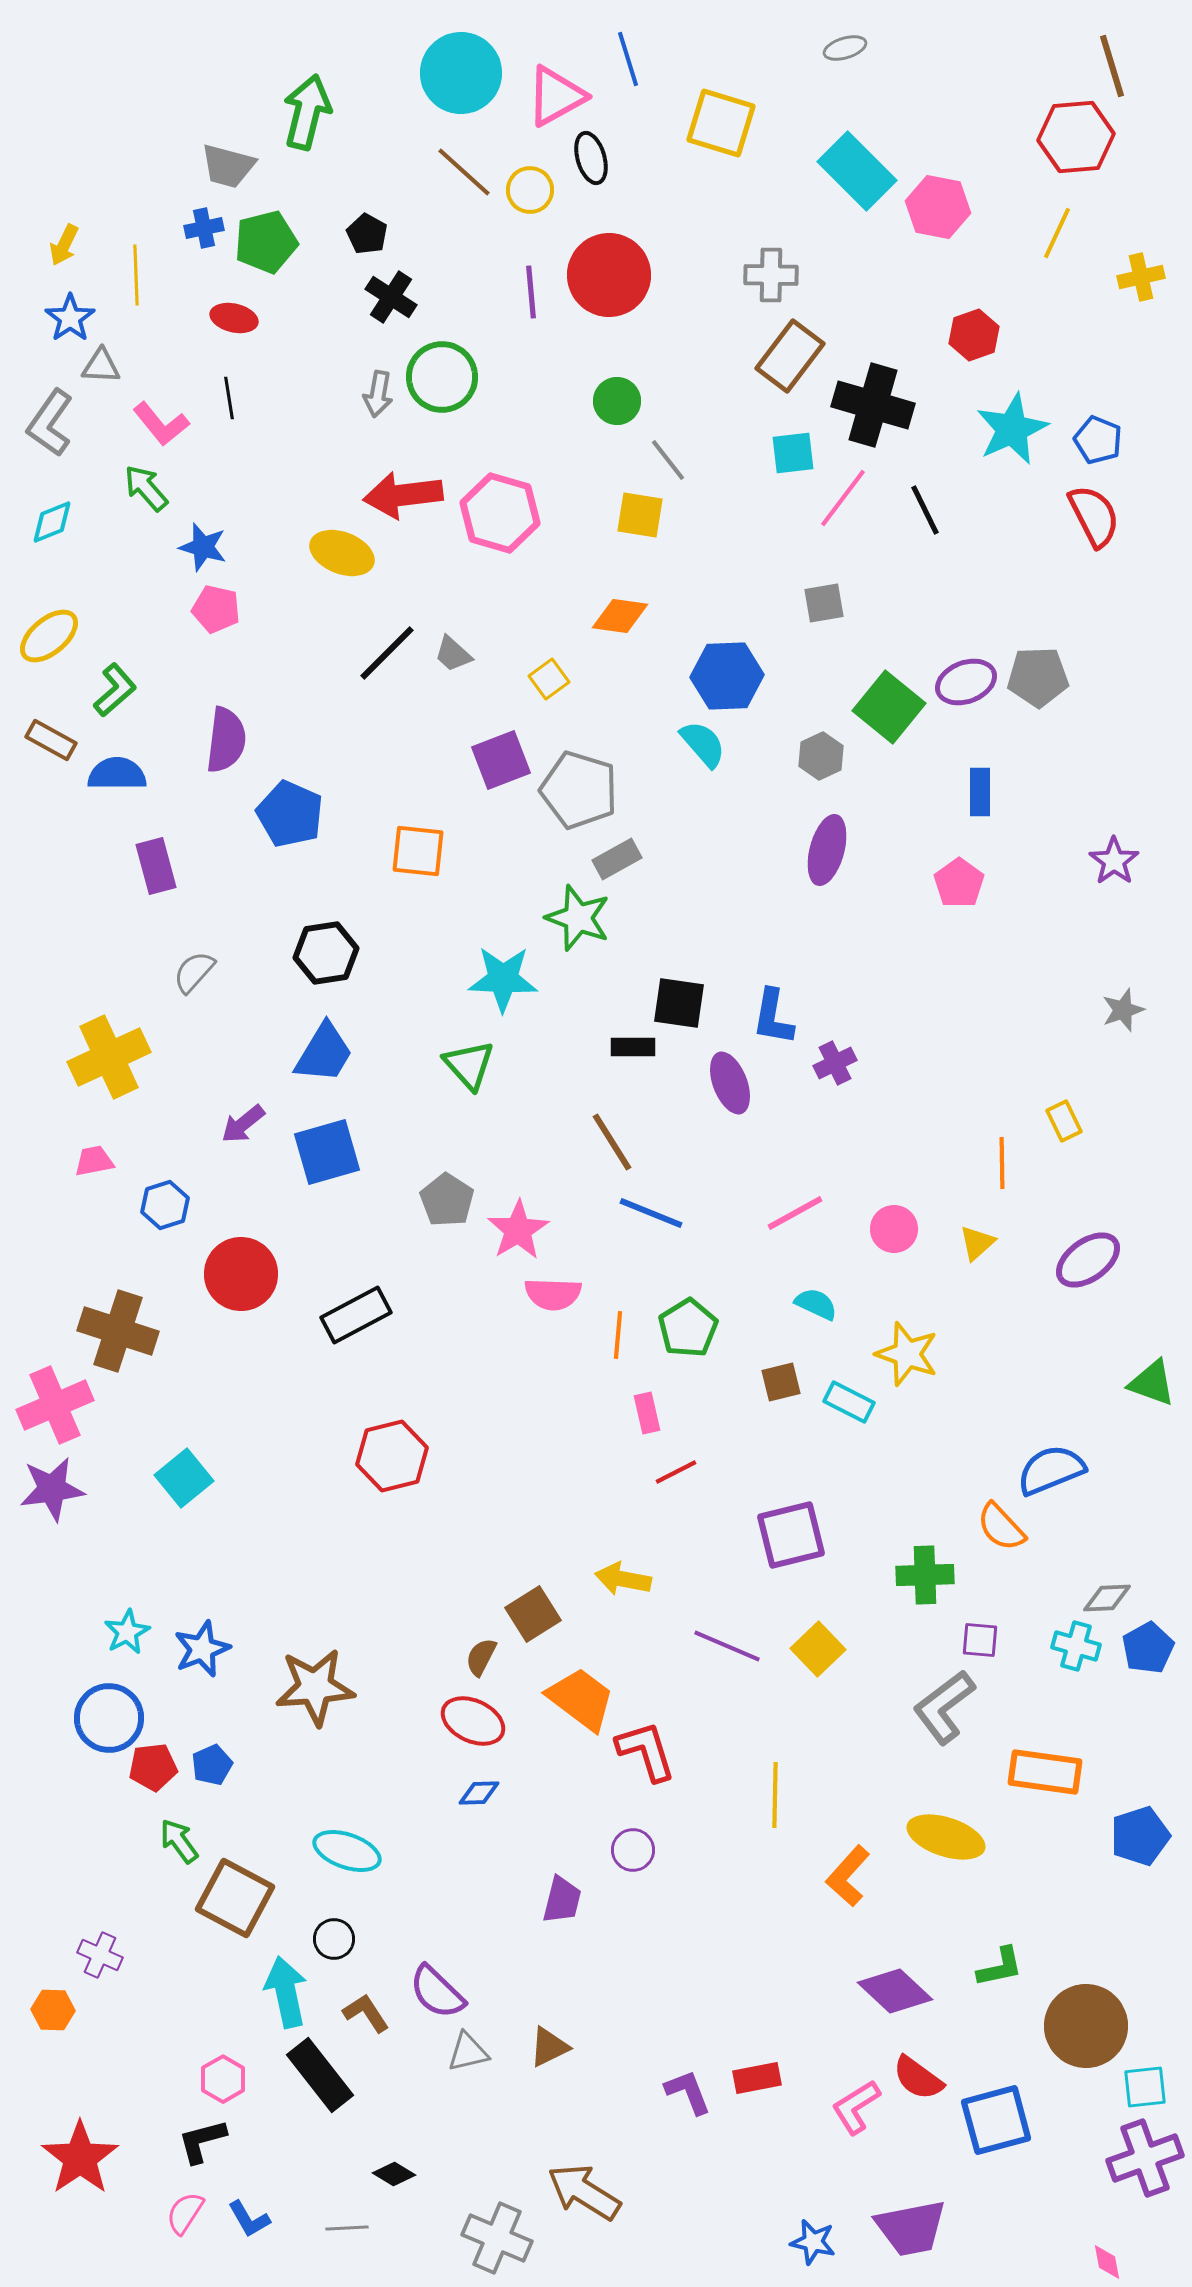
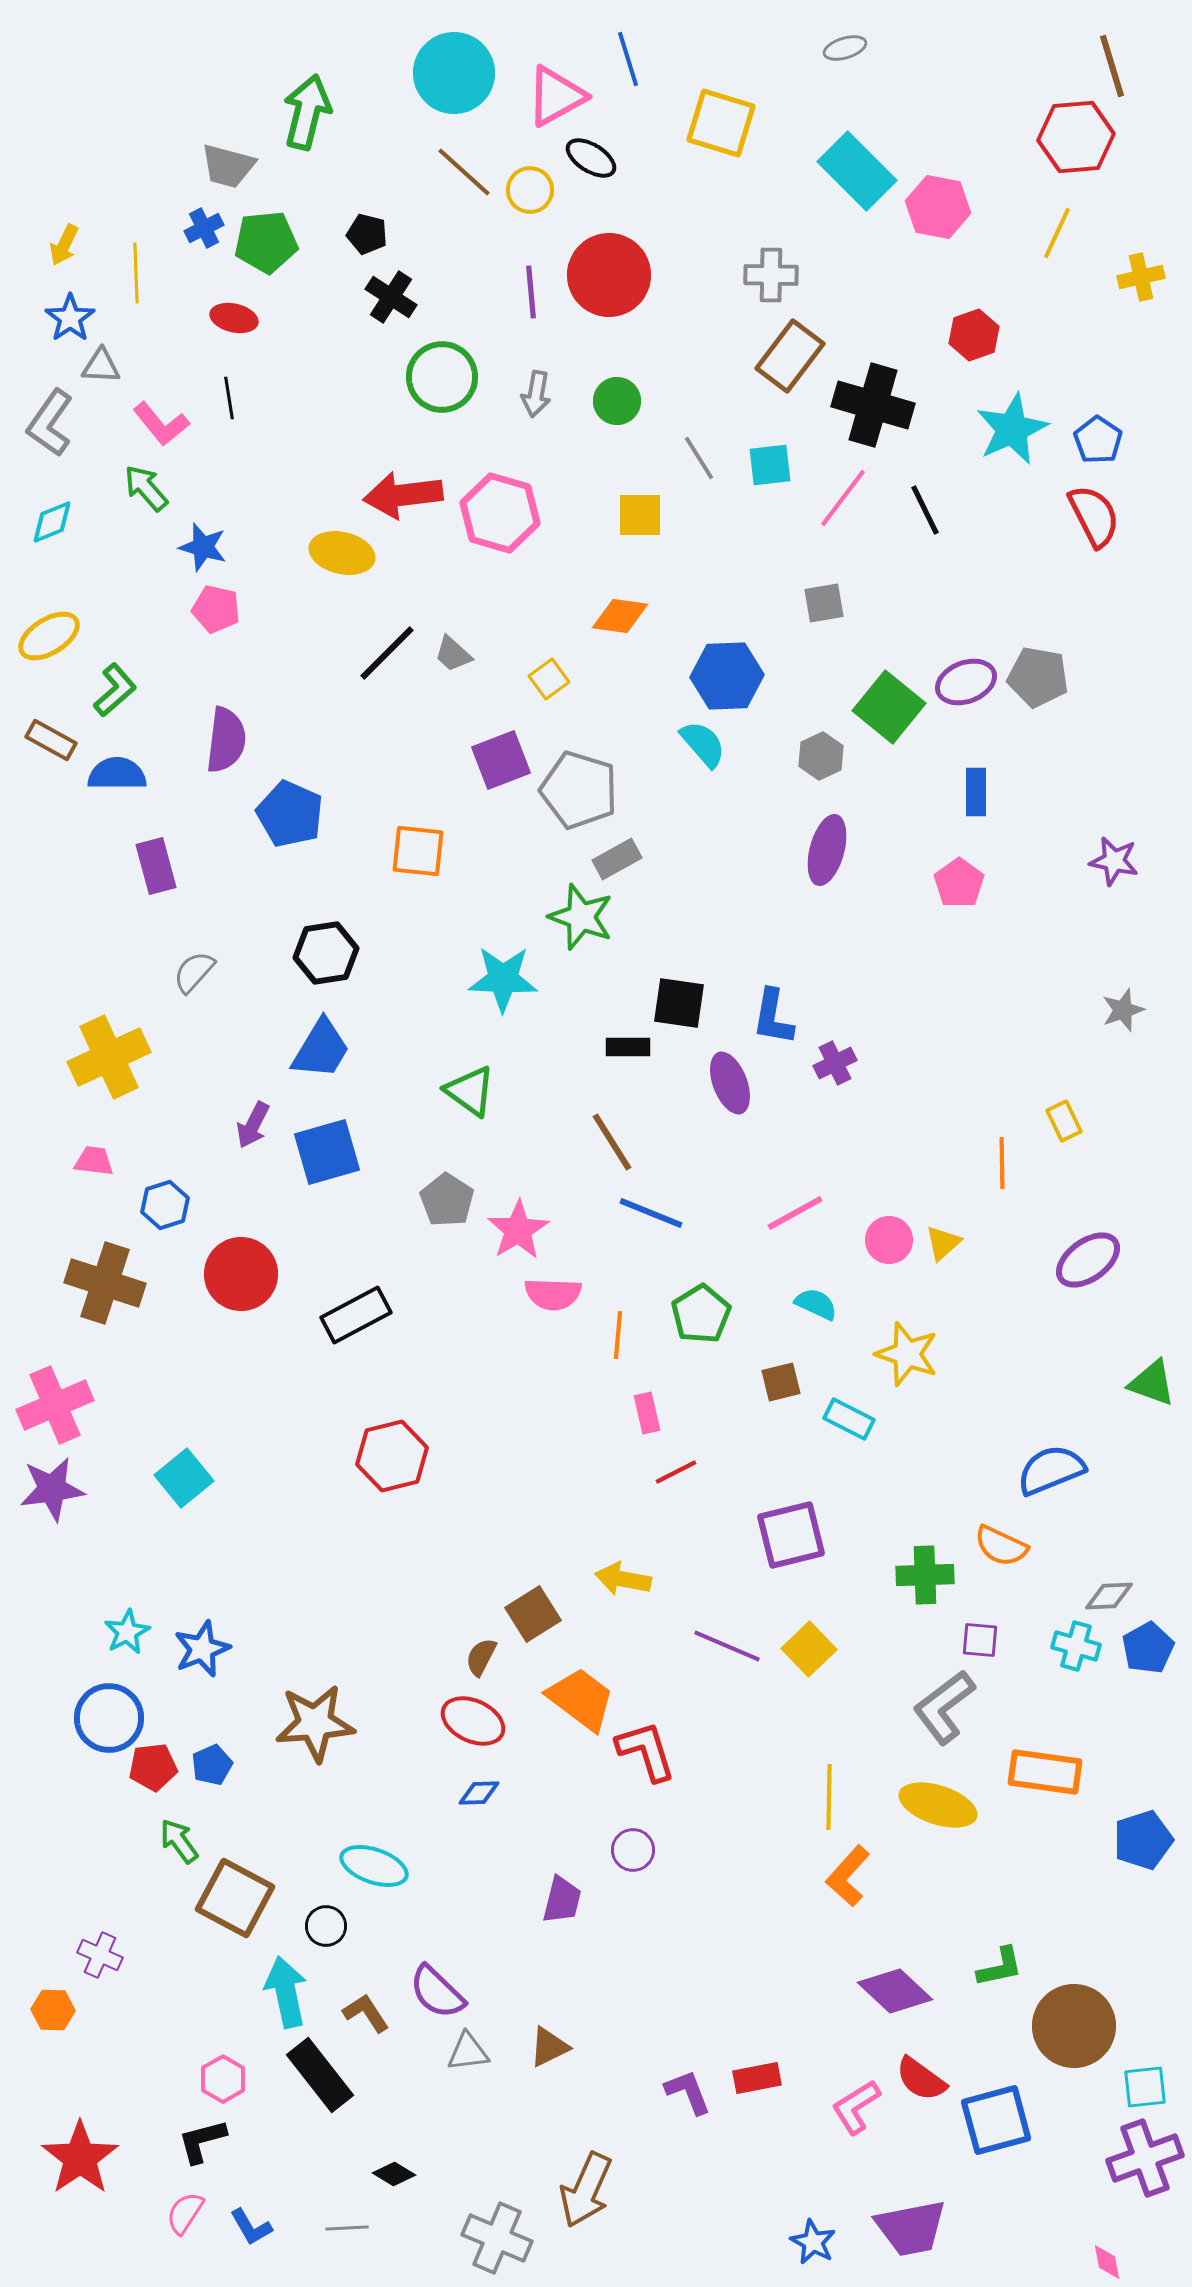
cyan circle at (461, 73): moved 7 px left
black ellipse at (591, 158): rotated 42 degrees counterclockwise
blue cross at (204, 228): rotated 15 degrees counterclockwise
black pentagon at (367, 234): rotated 15 degrees counterclockwise
green pentagon at (266, 242): rotated 8 degrees clockwise
yellow line at (136, 275): moved 2 px up
gray arrow at (378, 394): moved 158 px right
blue pentagon at (1098, 440): rotated 12 degrees clockwise
cyan square at (793, 453): moved 23 px left, 12 px down
gray line at (668, 460): moved 31 px right, 2 px up; rotated 6 degrees clockwise
yellow square at (640, 515): rotated 9 degrees counterclockwise
yellow ellipse at (342, 553): rotated 8 degrees counterclockwise
yellow ellipse at (49, 636): rotated 8 degrees clockwise
gray pentagon at (1038, 677): rotated 12 degrees clockwise
blue rectangle at (980, 792): moved 4 px left
purple star at (1114, 861): rotated 24 degrees counterclockwise
green star at (578, 918): moved 3 px right, 1 px up
black rectangle at (633, 1047): moved 5 px left
blue trapezoid at (324, 1053): moved 3 px left, 4 px up
green triangle at (469, 1065): moved 1 px right, 26 px down; rotated 12 degrees counterclockwise
purple arrow at (243, 1124): moved 10 px right, 1 px down; rotated 24 degrees counterclockwise
pink trapezoid at (94, 1161): rotated 18 degrees clockwise
pink circle at (894, 1229): moved 5 px left, 11 px down
yellow triangle at (977, 1243): moved 34 px left
green pentagon at (688, 1328): moved 13 px right, 14 px up
brown cross at (118, 1331): moved 13 px left, 48 px up
cyan rectangle at (849, 1402): moved 17 px down
orange semicircle at (1001, 1527): moved 19 px down; rotated 22 degrees counterclockwise
gray diamond at (1107, 1598): moved 2 px right, 2 px up
yellow square at (818, 1649): moved 9 px left
brown star at (315, 1687): moved 36 px down
yellow line at (775, 1795): moved 54 px right, 2 px down
blue pentagon at (1140, 1836): moved 3 px right, 4 px down
yellow ellipse at (946, 1837): moved 8 px left, 32 px up
cyan ellipse at (347, 1851): moved 27 px right, 15 px down
black circle at (334, 1939): moved 8 px left, 13 px up
brown circle at (1086, 2026): moved 12 px left
gray triangle at (468, 2052): rotated 6 degrees clockwise
red semicircle at (918, 2078): moved 3 px right, 1 px down
brown arrow at (584, 2192): moved 2 px right, 2 px up; rotated 98 degrees counterclockwise
blue L-shape at (249, 2219): moved 2 px right, 8 px down
blue star at (813, 2242): rotated 15 degrees clockwise
